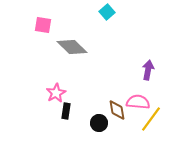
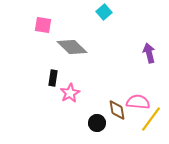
cyan square: moved 3 px left
purple arrow: moved 1 px right, 17 px up; rotated 24 degrees counterclockwise
pink star: moved 14 px right
black rectangle: moved 13 px left, 33 px up
black circle: moved 2 px left
